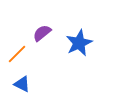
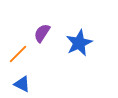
purple semicircle: rotated 18 degrees counterclockwise
orange line: moved 1 px right
